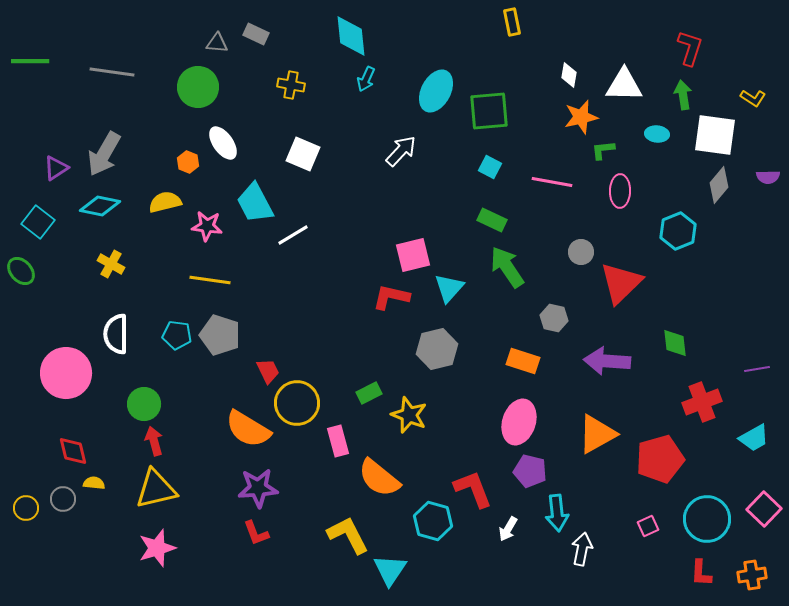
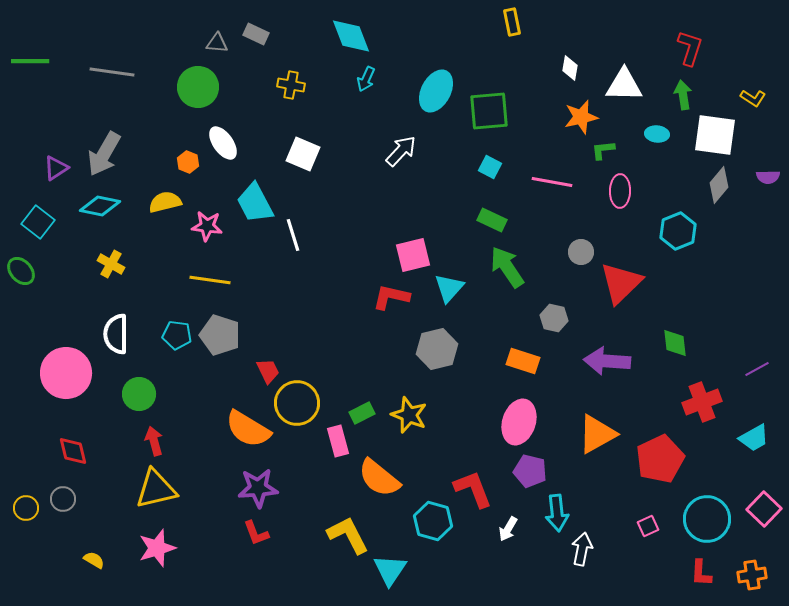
cyan diamond at (351, 36): rotated 15 degrees counterclockwise
white diamond at (569, 75): moved 1 px right, 7 px up
white line at (293, 235): rotated 76 degrees counterclockwise
purple line at (757, 369): rotated 20 degrees counterclockwise
green rectangle at (369, 393): moved 7 px left, 20 px down
green circle at (144, 404): moved 5 px left, 10 px up
red pentagon at (660, 459): rotated 9 degrees counterclockwise
yellow semicircle at (94, 483): moved 77 px down; rotated 25 degrees clockwise
